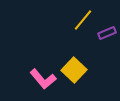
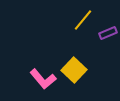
purple rectangle: moved 1 px right
